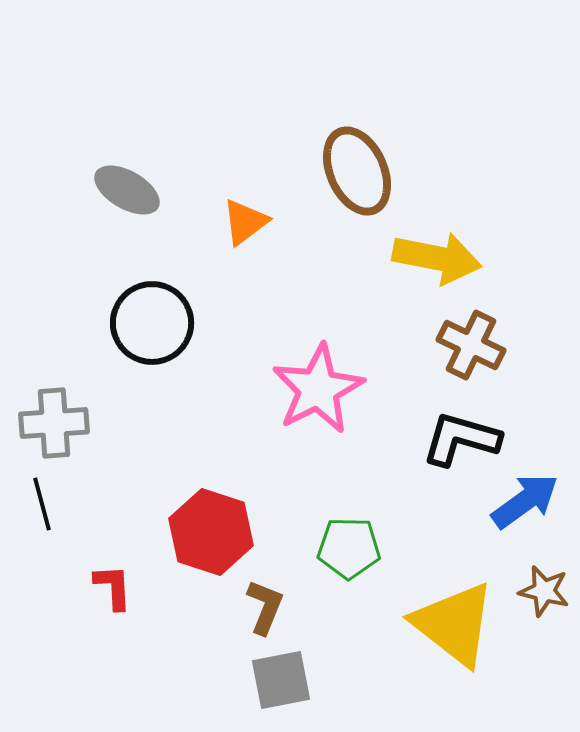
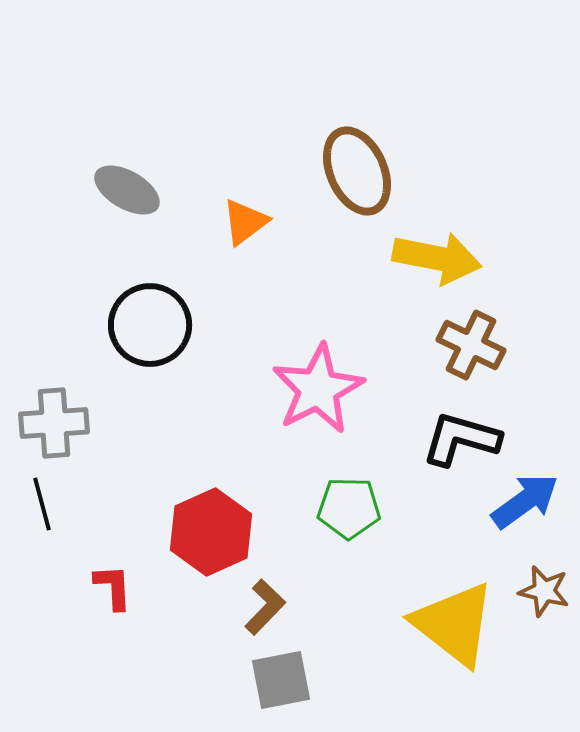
black circle: moved 2 px left, 2 px down
red hexagon: rotated 18 degrees clockwise
green pentagon: moved 40 px up
brown L-shape: rotated 22 degrees clockwise
